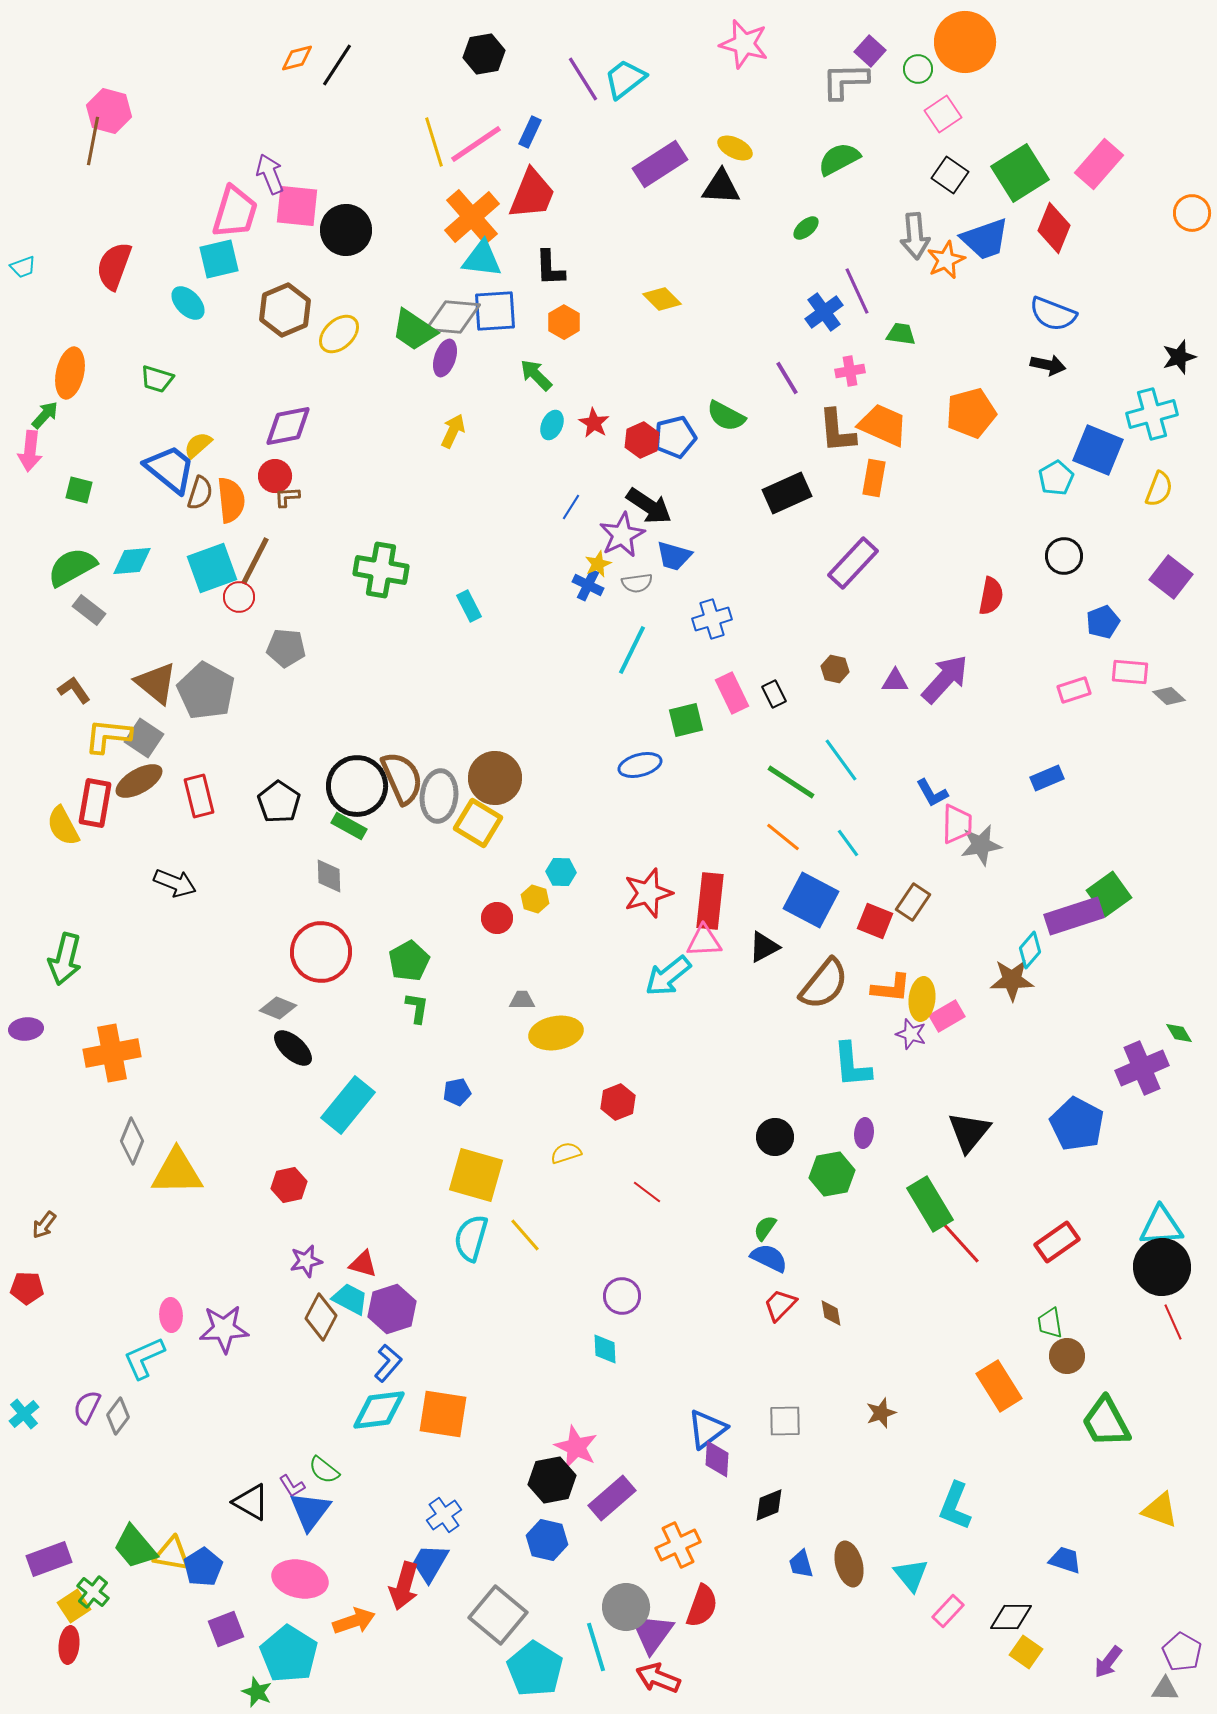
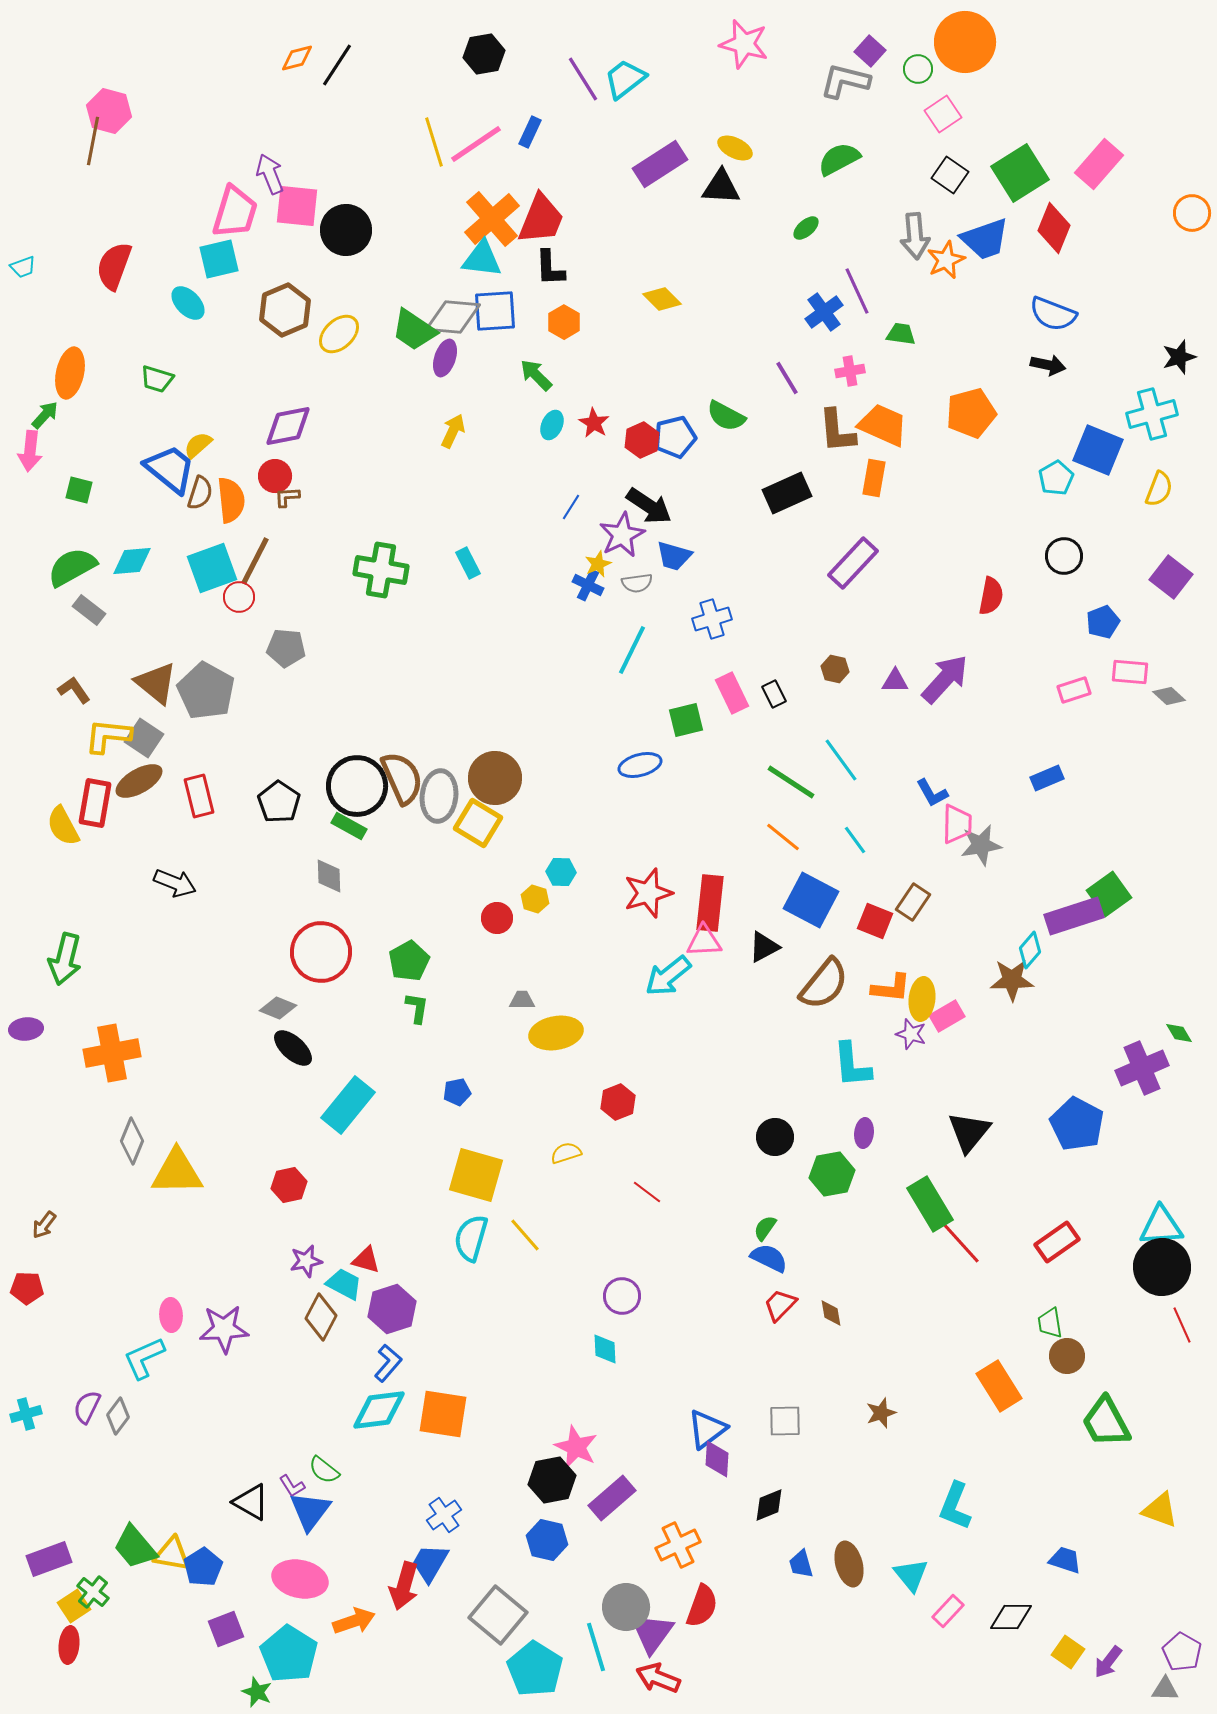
gray L-shape at (845, 81): rotated 15 degrees clockwise
red trapezoid at (532, 194): moved 9 px right, 25 px down
orange cross at (472, 217): moved 20 px right, 2 px down
cyan rectangle at (469, 606): moved 1 px left, 43 px up
cyan line at (848, 843): moved 7 px right, 3 px up
red rectangle at (710, 901): moved 2 px down
red triangle at (363, 1264): moved 3 px right, 4 px up
cyan trapezoid at (350, 1299): moved 6 px left, 15 px up
red line at (1173, 1322): moved 9 px right, 3 px down
cyan cross at (24, 1414): moved 2 px right; rotated 24 degrees clockwise
yellow square at (1026, 1652): moved 42 px right
